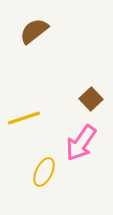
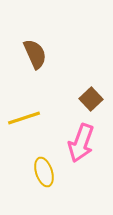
brown semicircle: moved 1 px right, 23 px down; rotated 104 degrees clockwise
pink arrow: rotated 15 degrees counterclockwise
yellow ellipse: rotated 44 degrees counterclockwise
